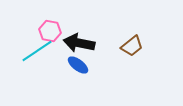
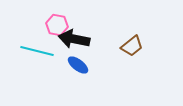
pink hexagon: moved 7 px right, 6 px up
black arrow: moved 5 px left, 4 px up
cyan line: rotated 48 degrees clockwise
